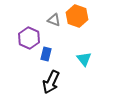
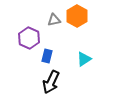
orange hexagon: rotated 10 degrees clockwise
gray triangle: rotated 32 degrees counterclockwise
blue rectangle: moved 1 px right, 2 px down
cyan triangle: rotated 35 degrees clockwise
